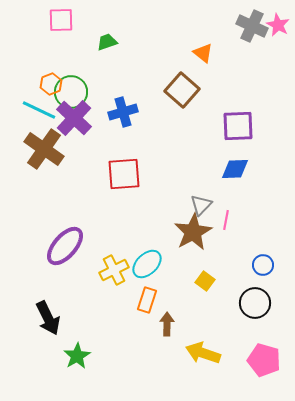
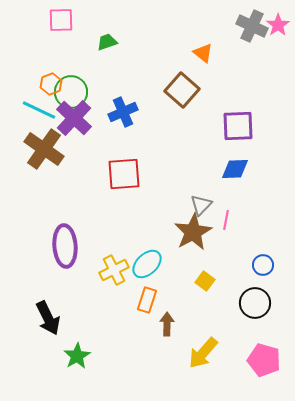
pink star: rotated 10 degrees clockwise
blue cross: rotated 8 degrees counterclockwise
purple ellipse: rotated 45 degrees counterclockwise
yellow arrow: rotated 68 degrees counterclockwise
